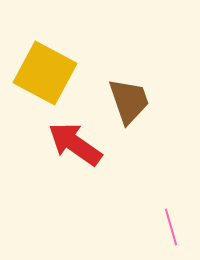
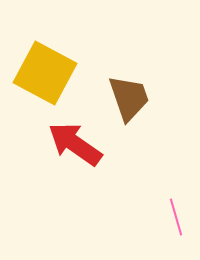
brown trapezoid: moved 3 px up
pink line: moved 5 px right, 10 px up
